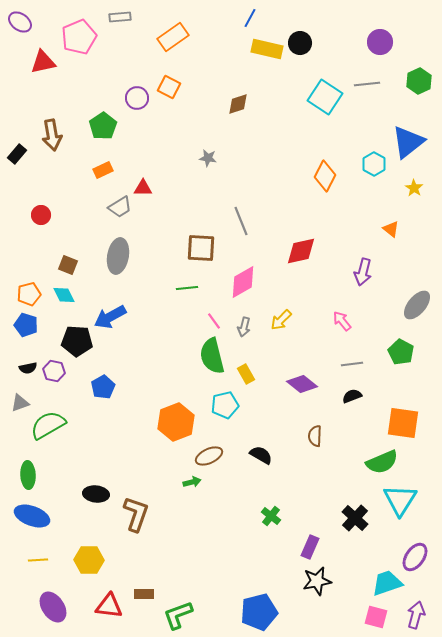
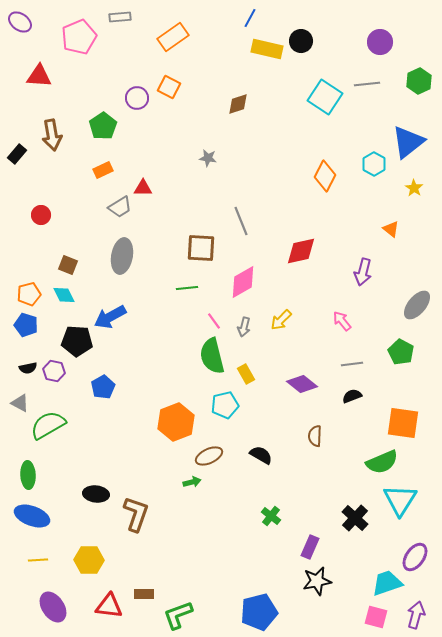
black circle at (300, 43): moved 1 px right, 2 px up
red triangle at (43, 62): moved 4 px left, 14 px down; rotated 16 degrees clockwise
gray ellipse at (118, 256): moved 4 px right
gray triangle at (20, 403): rotated 48 degrees clockwise
